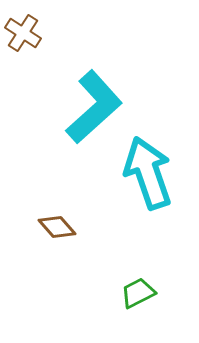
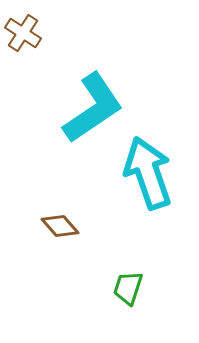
cyan L-shape: moved 1 px left, 1 px down; rotated 8 degrees clockwise
brown diamond: moved 3 px right, 1 px up
green trapezoid: moved 10 px left, 5 px up; rotated 45 degrees counterclockwise
